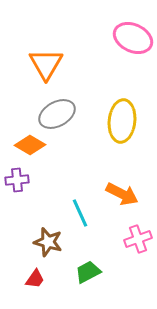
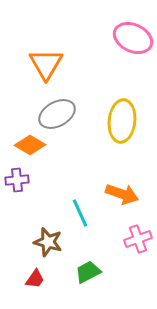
orange arrow: rotated 8 degrees counterclockwise
